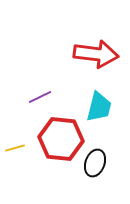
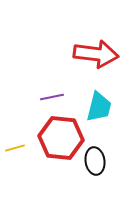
purple line: moved 12 px right; rotated 15 degrees clockwise
red hexagon: moved 1 px up
black ellipse: moved 2 px up; rotated 28 degrees counterclockwise
